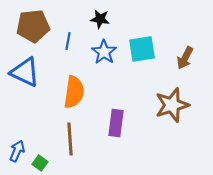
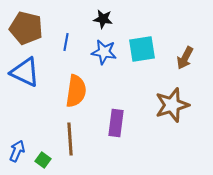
black star: moved 3 px right
brown pentagon: moved 7 px left, 2 px down; rotated 20 degrees clockwise
blue line: moved 2 px left, 1 px down
blue star: rotated 25 degrees counterclockwise
orange semicircle: moved 2 px right, 1 px up
green square: moved 3 px right, 3 px up
